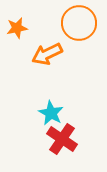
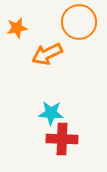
orange circle: moved 1 px up
cyan star: rotated 25 degrees counterclockwise
red cross: rotated 32 degrees counterclockwise
